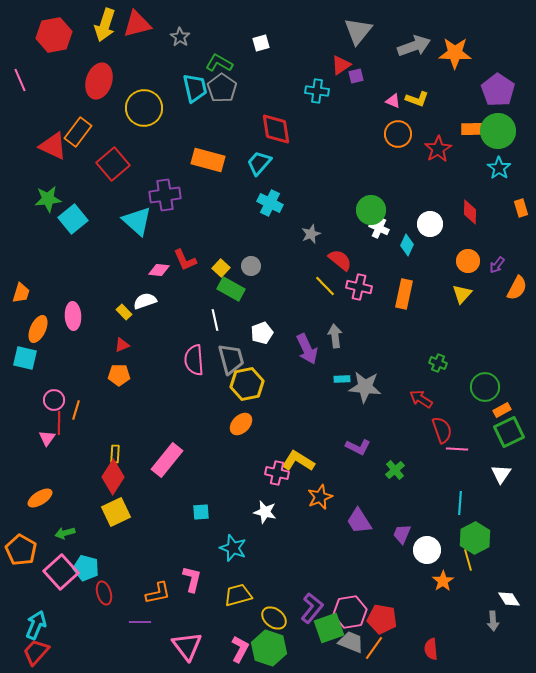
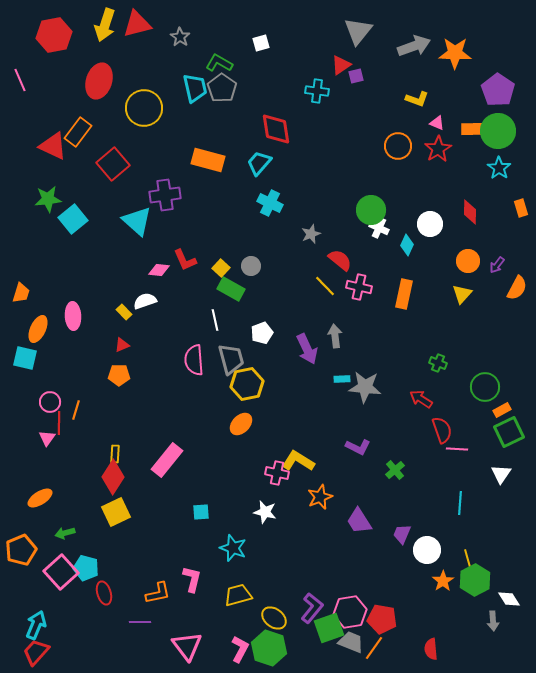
pink triangle at (393, 101): moved 44 px right, 22 px down
orange circle at (398, 134): moved 12 px down
pink circle at (54, 400): moved 4 px left, 2 px down
green hexagon at (475, 538): moved 42 px down
orange pentagon at (21, 550): rotated 20 degrees clockwise
